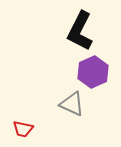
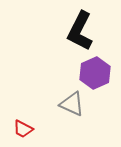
purple hexagon: moved 2 px right, 1 px down
red trapezoid: rotated 15 degrees clockwise
